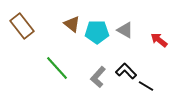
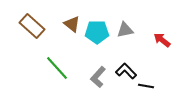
brown rectangle: moved 10 px right; rotated 10 degrees counterclockwise
gray triangle: rotated 42 degrees counterclockwise
red arrow: moved 3 px right
black line: rotated 21 degrees counterclockwise
